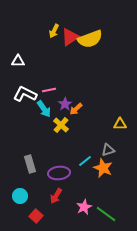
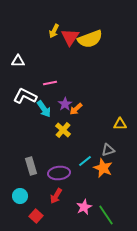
red triangle: rotated 24 degrees counterclockwise
pink line: moved 1 px right, 7 px up
white L-shape: moved 2 px down
yellow cross: moved 2 px right, 5 px down
gray rectangle: moved 1 px right, 2 px down
green line: moved 1 px down; rotated 20 degrees clockwise
